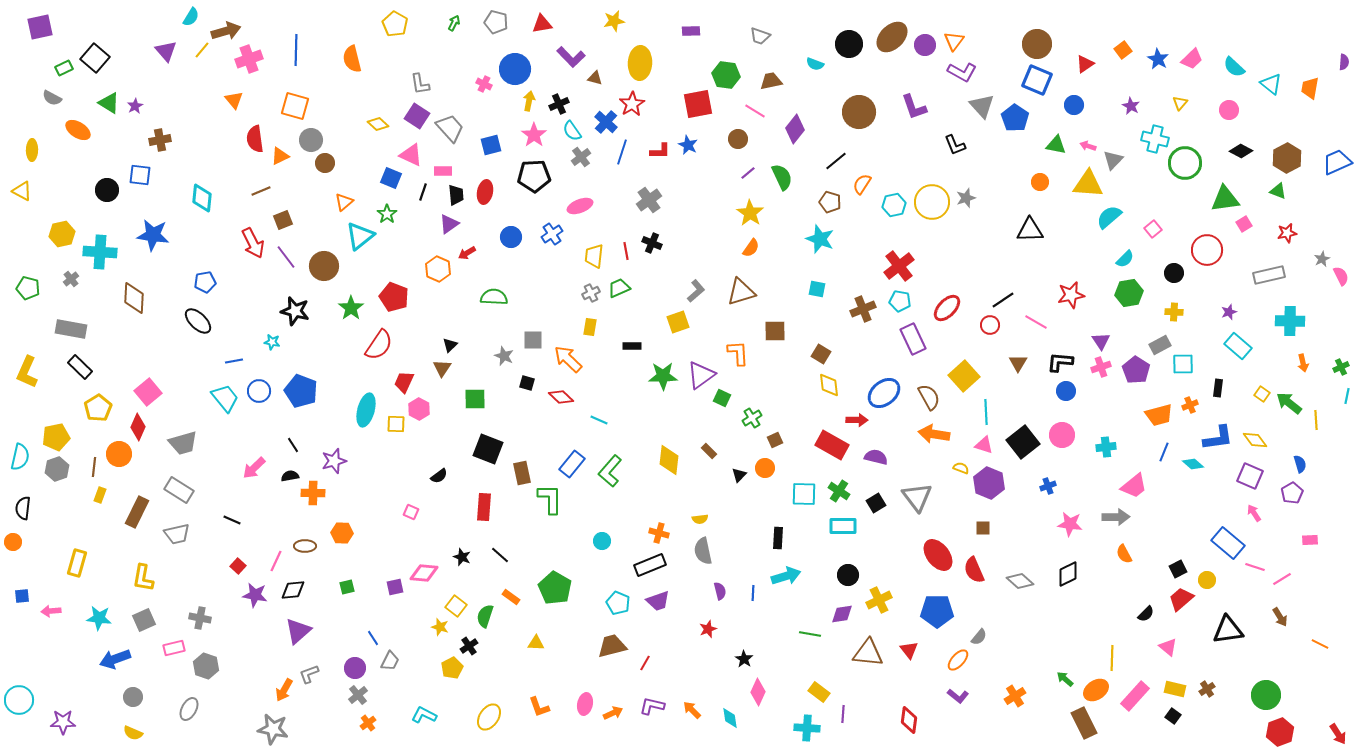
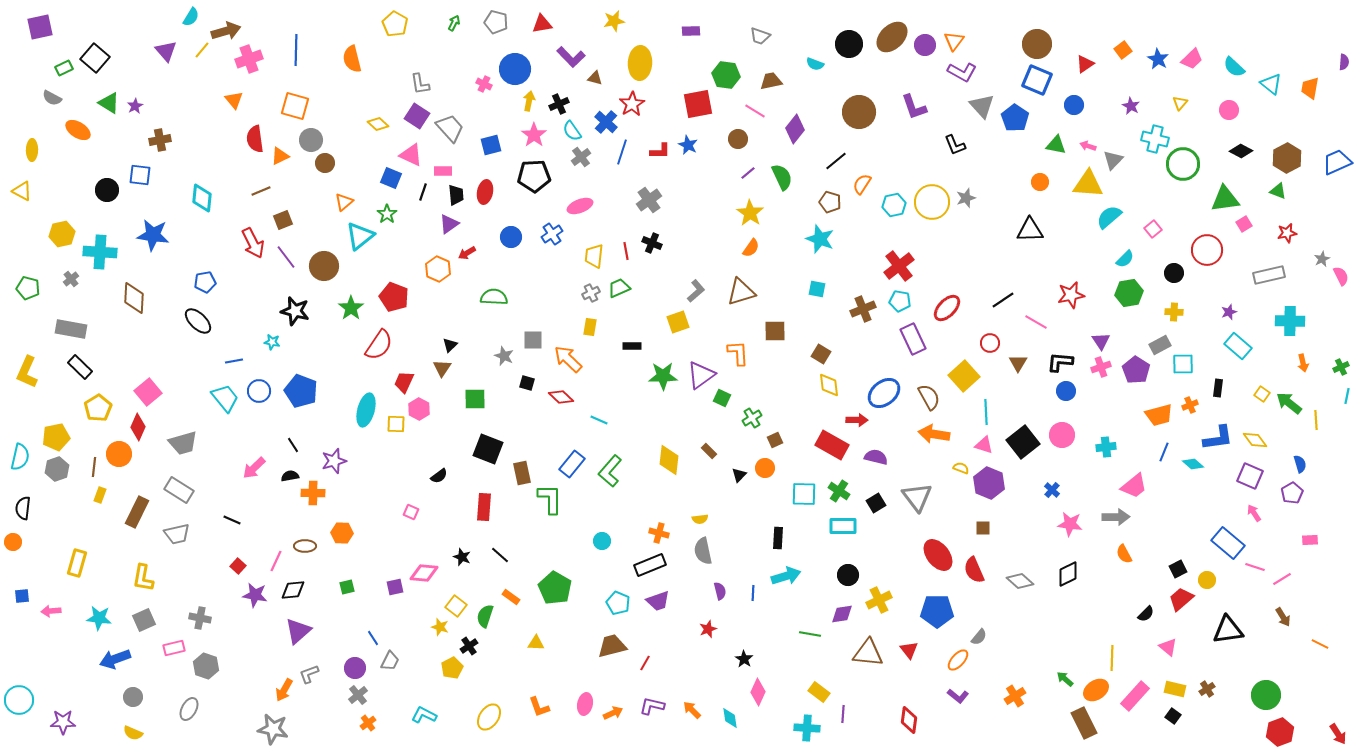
green circle at (1185, 163): moved 2 px left, 1 px down
red circle at (990, 325): moved 18 px down
blue cross at (1048, 486): moved 4 px right, 4 px down; rotated 28 degrees counterclockwise
brown arrow at (1280, 617): moved 3 px right
